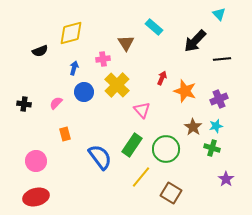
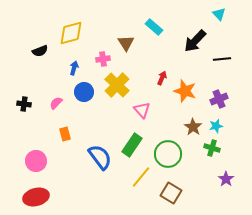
green circle: moved 2 px right, 5 px down
